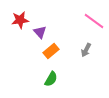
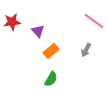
red star: moved 8 px left, 2 px down
purple triangle: moved 2 px left, 1 px up
